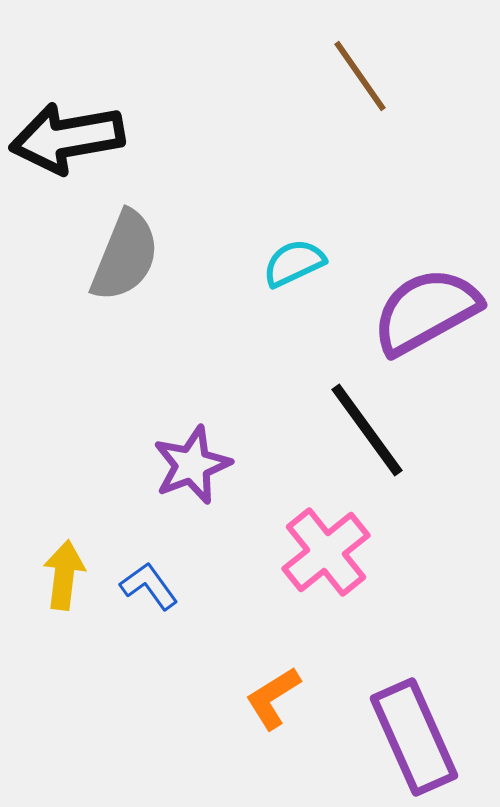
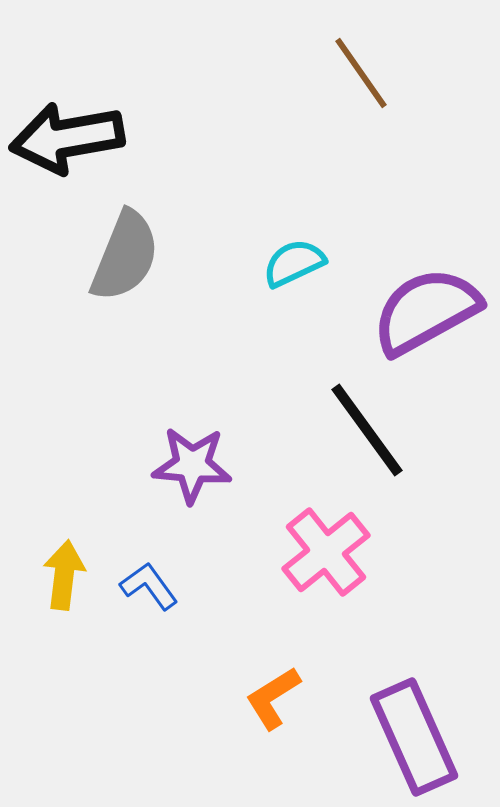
brown line: moved 1 px right, 3 px up
purple star: rotated 26 degrees clockwise
